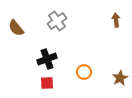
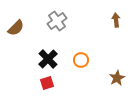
brown semicircle: rotated 96 degrees counterclockwise
black cross: moved 1 px right; rotated 24 degrees counterclockwise
orange circle: moved 3 px left, 12 px up
brown star: moved 3 px left
red square: rotated 16 degrees counterclockwise
